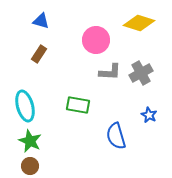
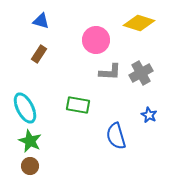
cyan ellipse: moved 2 px down; rotated 12 degrees counterclockwise
